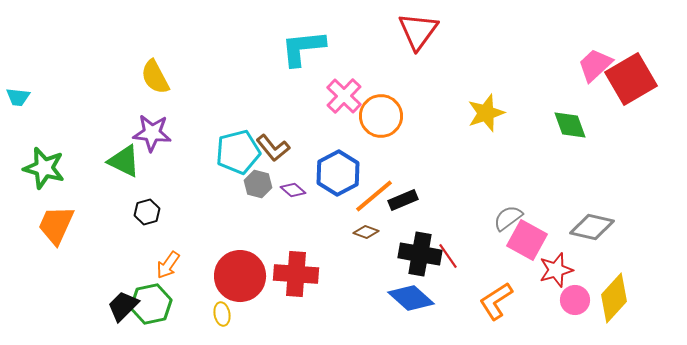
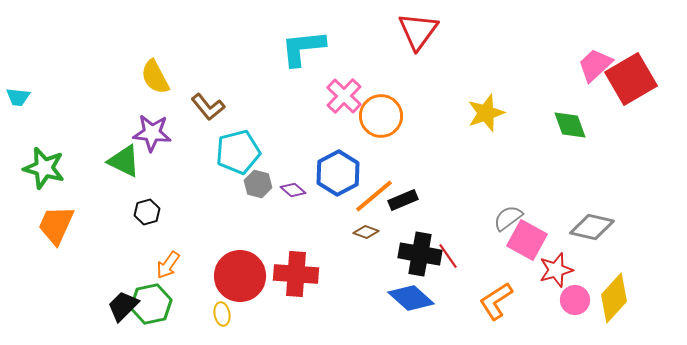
brown L-shape: moved 65 px left, 41 px up
